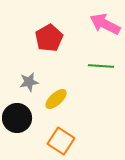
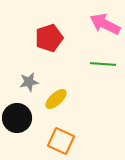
red pentagon: rotated 12 degrees clockwise
green line: moved 2 px right, 2 px up
orange square: rotated 8 degrees counterclockwise
